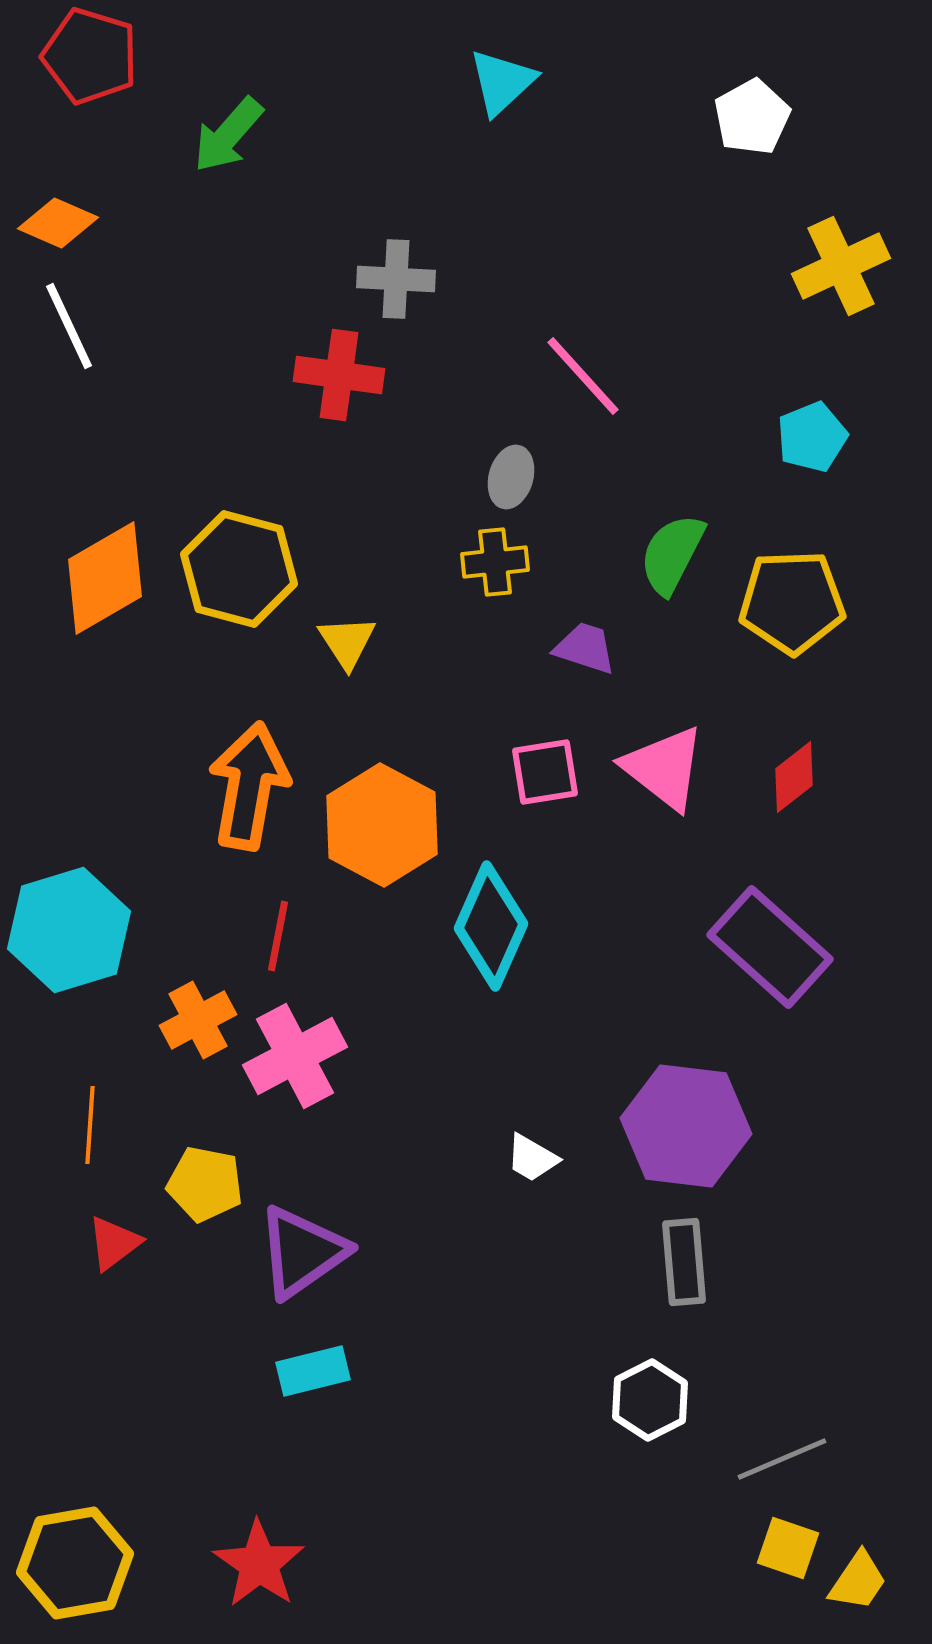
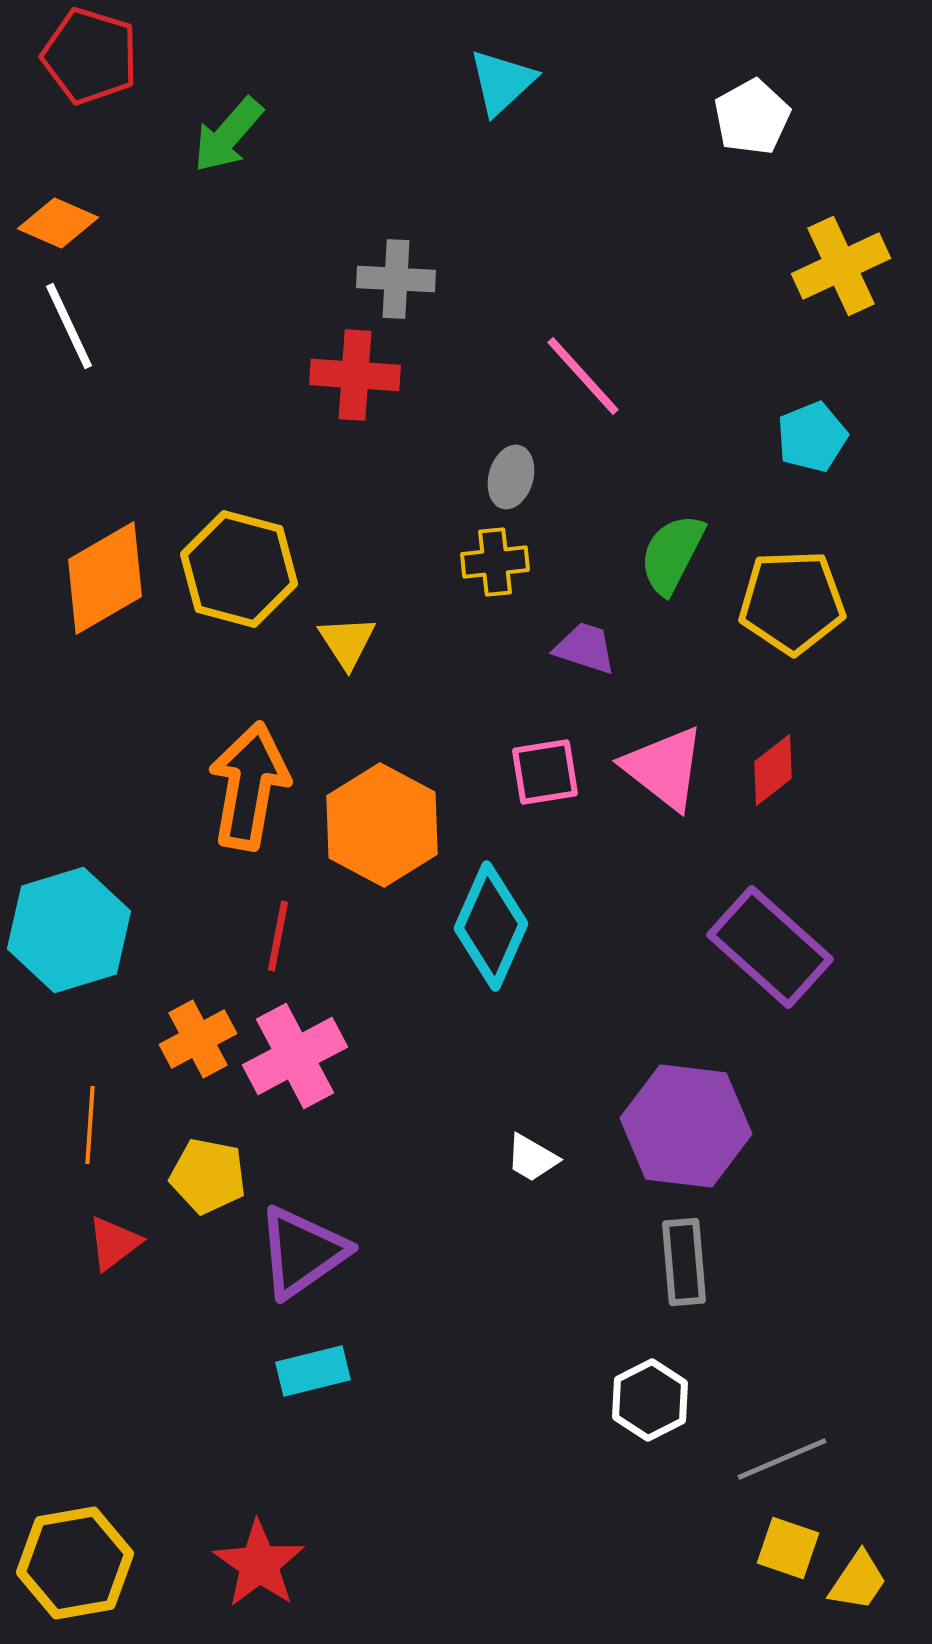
red cross at (339, 375): moved 16 px right; rotated 4 degrees counterclockwise
red diamond at (794, 777): moved 21 px left, 7 px up
orange cross at (198, 1020): moved 19 px down
yellow pentagon at (205, 1184): moved 3 px right, 8 px up
